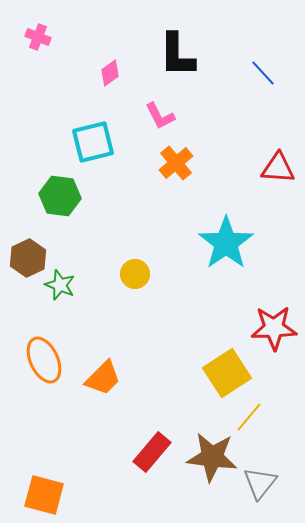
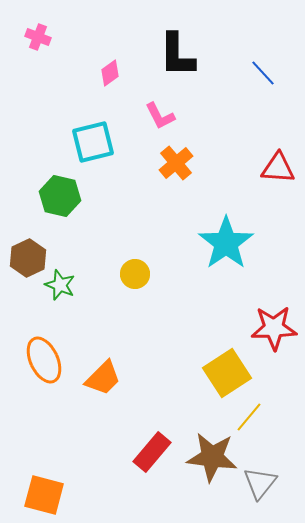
green hexagon: rotated 6 degrees clockwise
